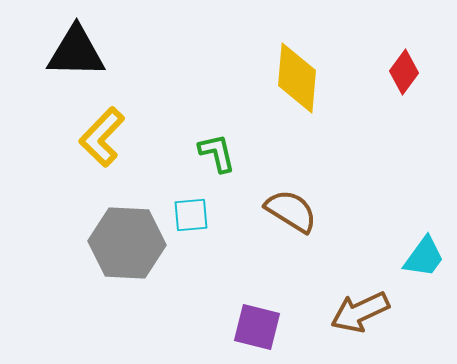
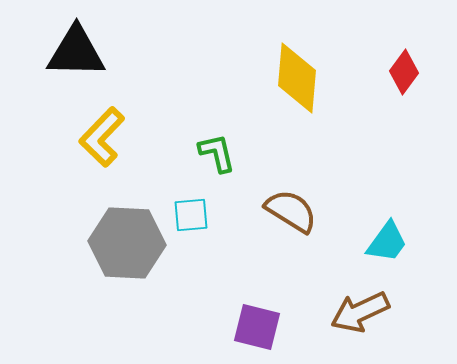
cyan trapezoid: moved 37 px left, 15 px up
